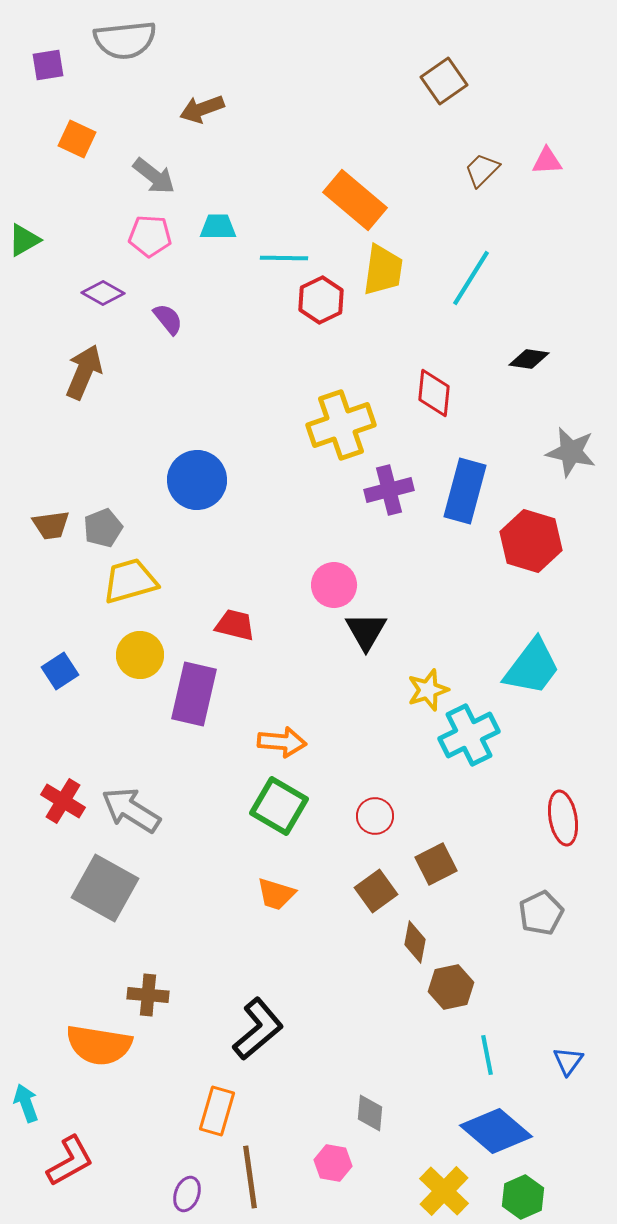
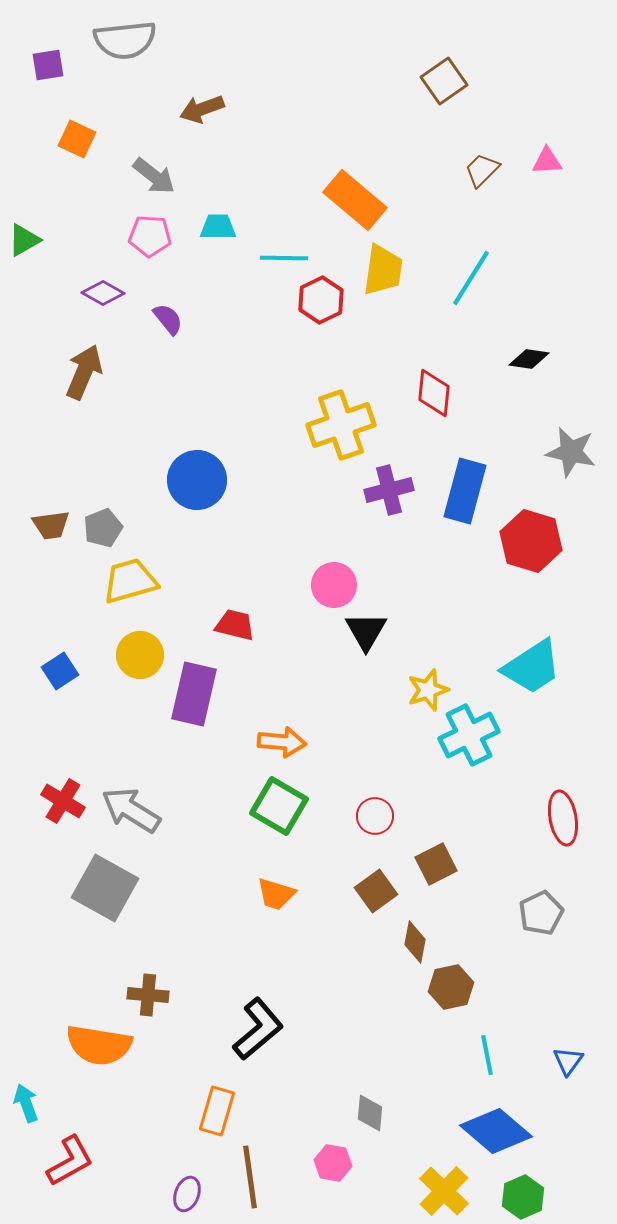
cyan trapezoid at (532, 667): rotated 20 degrees clockwise
